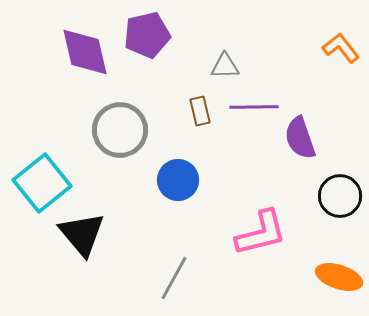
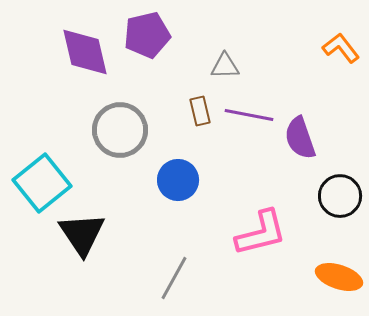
purple line: moved 5 px left, 8 px down; rotated 12 degrees clockwise
black triangle: rotated 6 degrees clockwise
